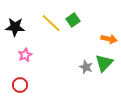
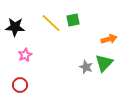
green square: rotated 24 degrees clockwise
orange arrow: rotated 28 degrees counterclockwise
